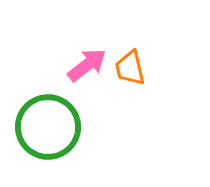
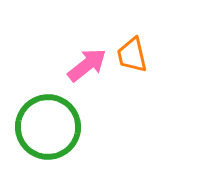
orange trapezoid: moved 2 px right, 13 px up
